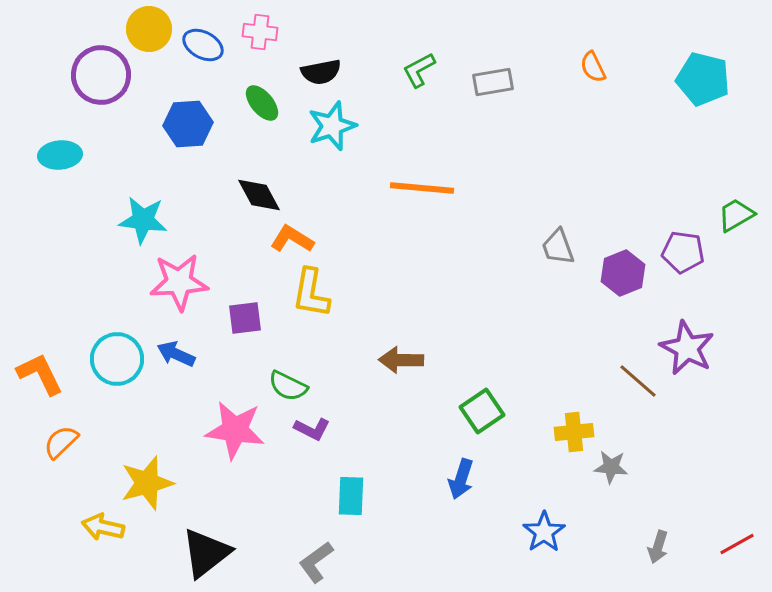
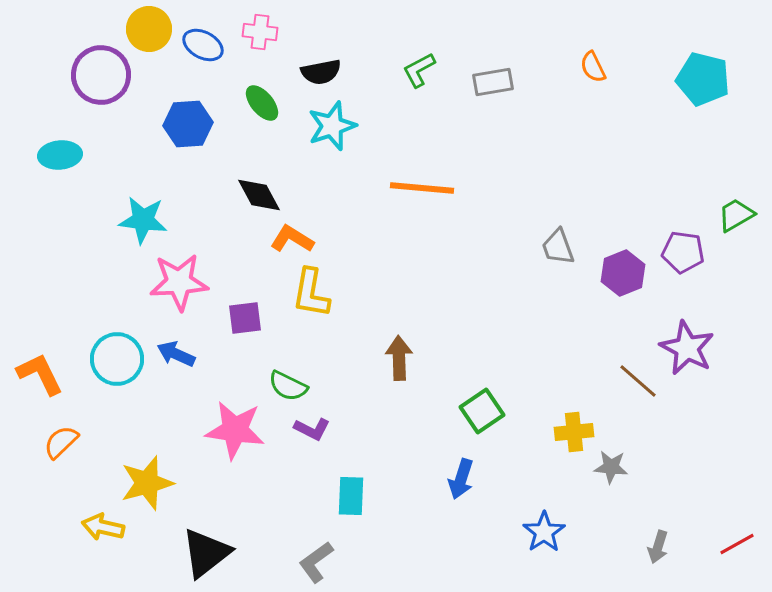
brown arrow at (401, 360): moved 2 px left, 2 px up; rotated 87 degrees clockwise
